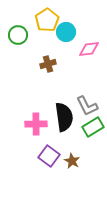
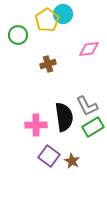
cyan circle: moved 3 px left, 18 px up
pink cross: moved 1 px down
